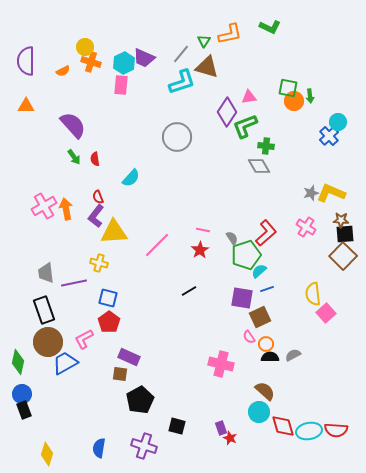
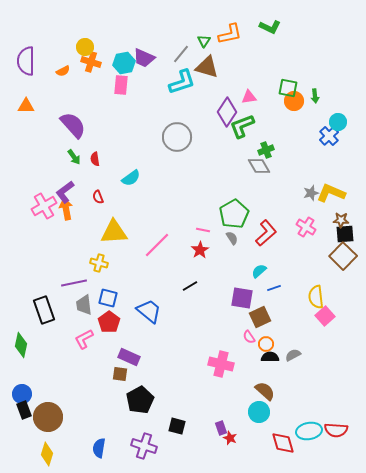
cyan hexagon at (124, 63): rotated 15 degrees clockwise
green arrow at (310, 96): moved 5 px right
green L-shape at (245, 126): moved 3 px left
green cross at (266, 146): moved 4 px down; rotated 28 degrees counterclockwise
cyan semicircle at (131, 178): rotated 12 degrees clockwise
purple L-shape at (96, 216): moved 31 px left, 24 px up; rotated 15 degrees clockwise
green pentagon at (246, 255): moved 12 px left, 41 px up; rotated 12 degrees counterclockwise
gray trapezoid at (46, 273): moved 38 px right, 32 px down
blue line at (267, 289): moved 7 px right, 1 px up
black line at (189, 291): moved 1 px right, 5 px up
yellow semicircle at (313, 294): moved 3 px right, 3 px down
pink square at (326, 313): moved 1 px left, 3 px down
brown circle at (48, 342): moved 75 px down
green diamond at (18, 362): moved 3 px right, 17 px up
blue trapezoid at (65, 363): moved 84 px right, 52 px up; rotated 68 degrees clockwise
red diamond at (283, 426): moved 17 px down
